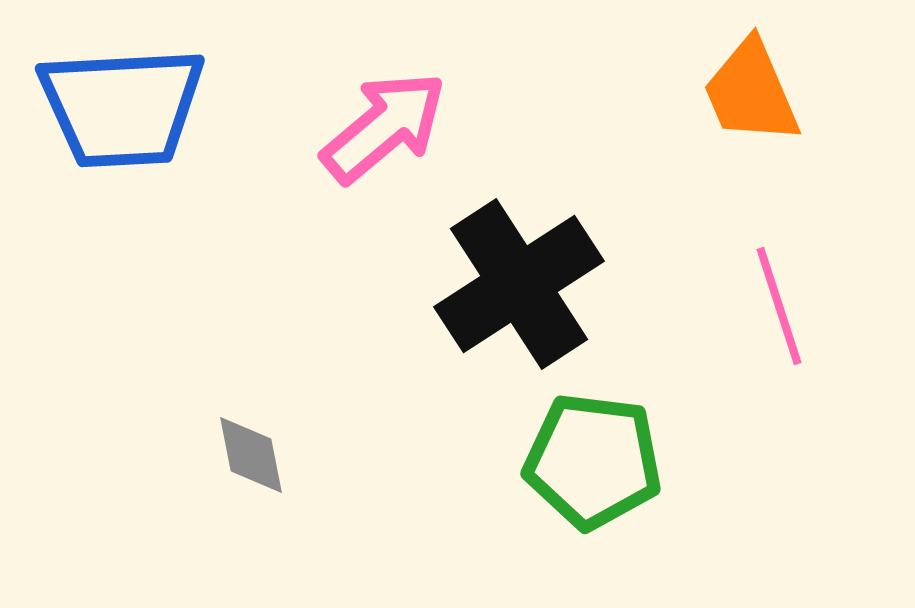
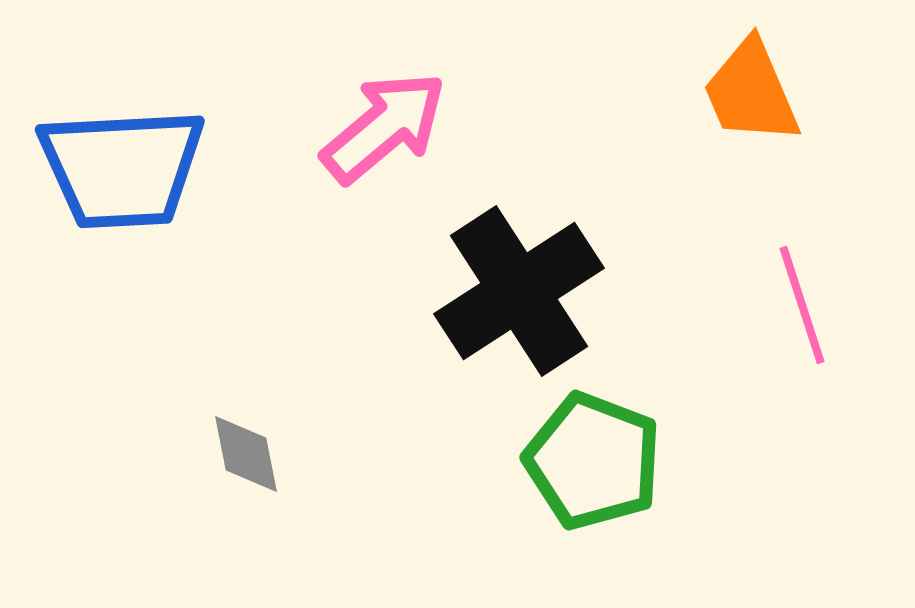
blue trapezoid: moved 61 px down
black cross: moved 7 px down
pink line: moved 23 px right, 1 px up
gray diamond: moved 5 px left, 1 px up
green pentagon: rotated 14 degrees clockwise
